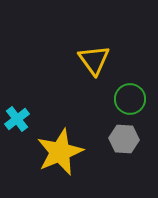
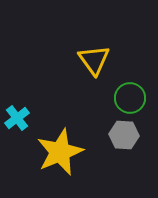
green circle: moved 1 px up
cyan cross: moved 1 px up
gray hexagon: moved 4 px up
